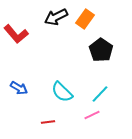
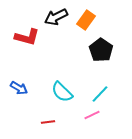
orange rectangle: moved 1 px right, 1 px down
red L-shape: moved 11 px right, 3 px down; rotated 35 degrees counterclockwise
